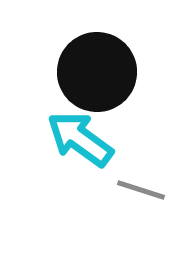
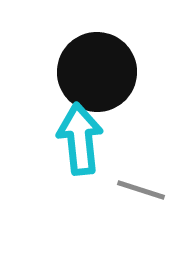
cyan arrow: rotated 48 degrees clockwise
